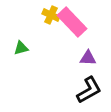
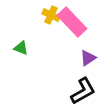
green triangle: rotated 35 degrees clockwise
purple triangle: rotated 36 degrees counterclockwise
black L-shape: moved 6 px left, 1 px down
